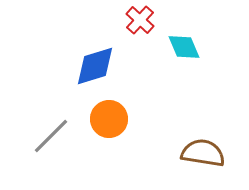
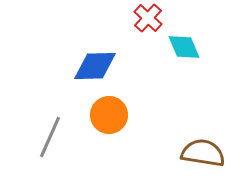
red cross: moved 8 px right, 2 px up
blue diamond: rotated 15 degrees clockwise
orange circle: moved 4 px up
gray line: moved 1 px left, 1 px down; rotated 21 degrees counterclockwise
